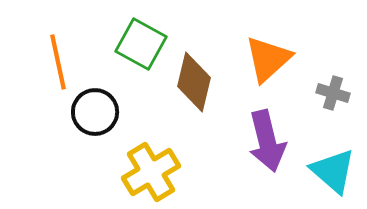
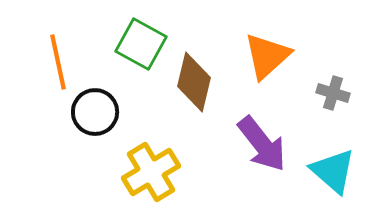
orange triangle: moved 1 px left, 3 px up
purple arrow: moved 5 px left, 3 px down; rotated 24 degrees counterclockwise
